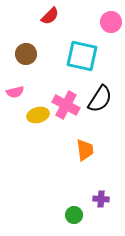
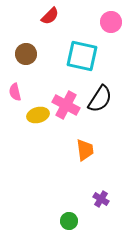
pink semicircle: rotated 90 degrees clockwise
purple cross: rotated 28 degrees clockwise
green circle: moved 5 px left, 6 px down
